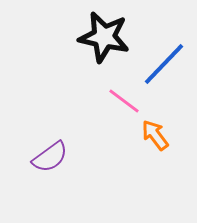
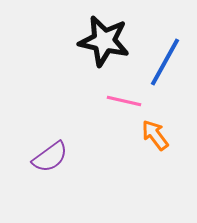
black star: moved 4 px down
blue line: moved 1 px right, 2 px up; rotated 15 degrees counterclockwise
pink line: rotated 24 degrees counterclockwise
